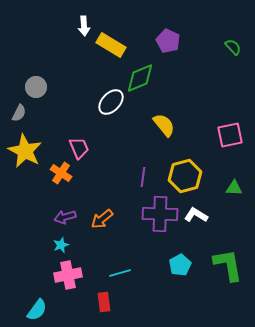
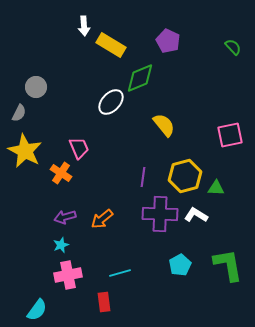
green triangle: moved 18 px left
